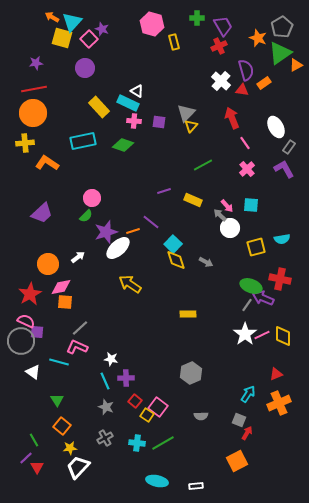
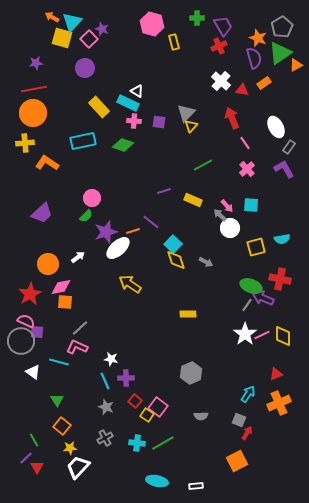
purple semicircle at (246, 70): moved 8 px right, 12 px up
